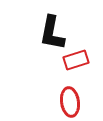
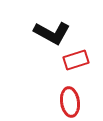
black L-shape: rotated 72 degrees counterclockwise
